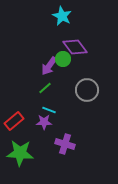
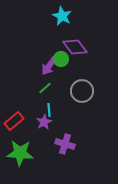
green circle: moved 2 px left
gray circle: moved 5 px left, 1 px down
cyan line: rotated 64 degrees clockwise
purple star: rotated 28 degrees counterclockwise
